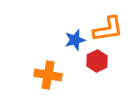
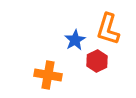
orange L-shape: rotated 116 degrees clockwise
blue star: rotated 15 degrees counterclockwise
